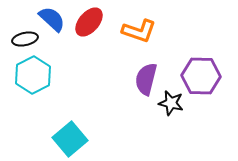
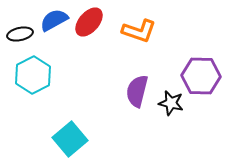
blue semicircle: moved 2 px right, 1 px down; rotated 72 degrees counterclockwise
black ellipse: moved 5 px left, 5 px up
purple semicircle: moved 9 px left, 12 px down
